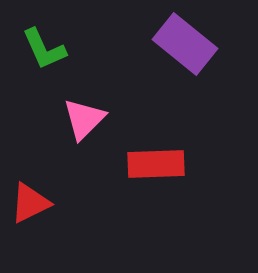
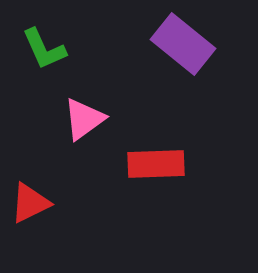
purple rectangle: moved 2 px left
pink triangle: rotated 9 degrees clockwise
